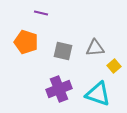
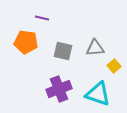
purple line: moved 1 px right, 5 px down
orange pentagon: rotated 10 degrees counterclockwise
